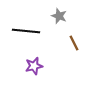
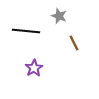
purple star: moved 2 px down; rotated 18 degrees counterclockwise
